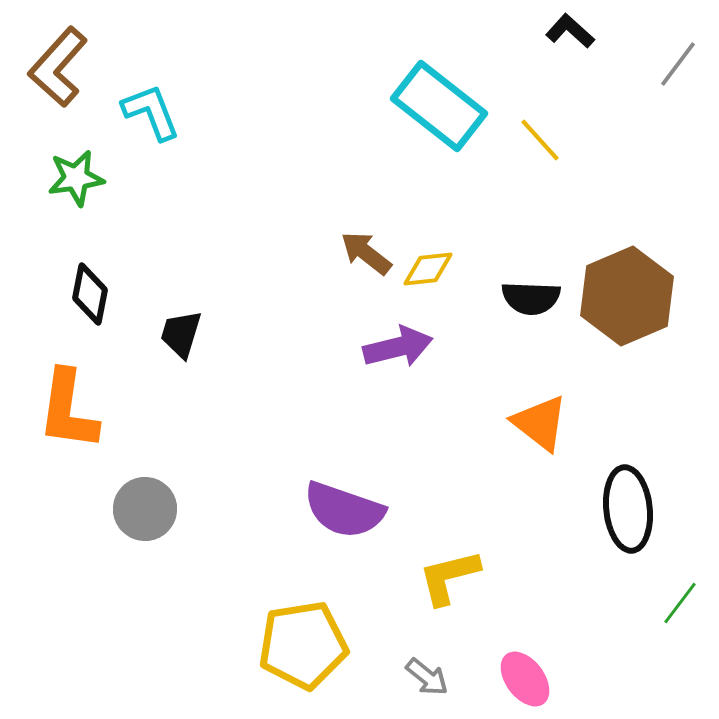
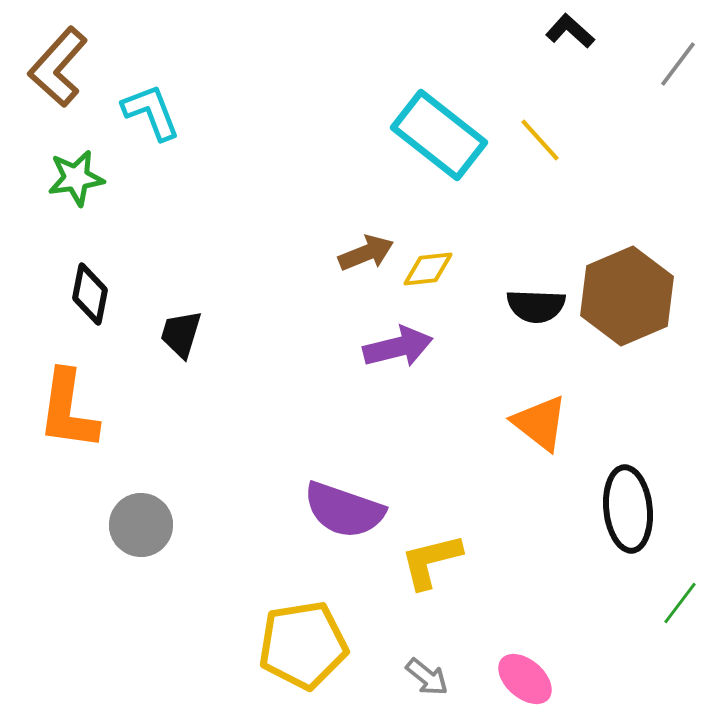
cyan rectangle: moved 29 px down
brown arrow: rotated 120 degrees clockwise
black semicircle: moved 5 px right, 8 px down
gray circle: moved 4 px left, 16 px down
yellow L-shape: moved 18 px left, 16 px up
pink ellipse: rotated 12 degrees counterclockwise
